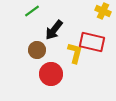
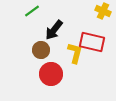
brown circle: moved 4 px right
